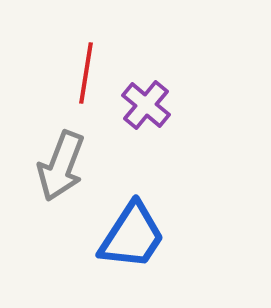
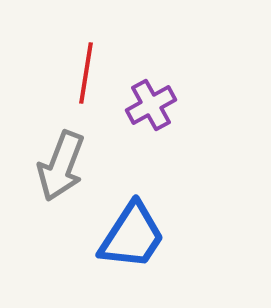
purple cross: moved 5 px right; rotated 21 degrees clockwise
